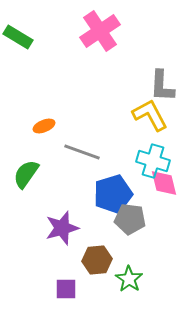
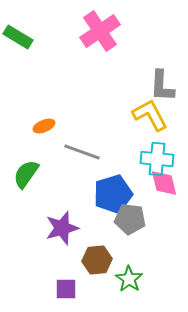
cyan cross: moved 4 px right, 2 px up; rotated 12 degrees counterclockwise
